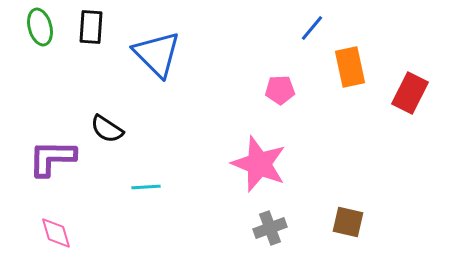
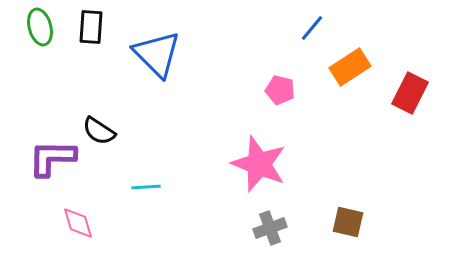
orange rectangle: rotated 69 degrees clockwise
pink pentagon: rotated 16 degrees clockwise
black semicircle: moved 8 px left, 2 px down
pink diamond: moved 22 px right, 10 px up
